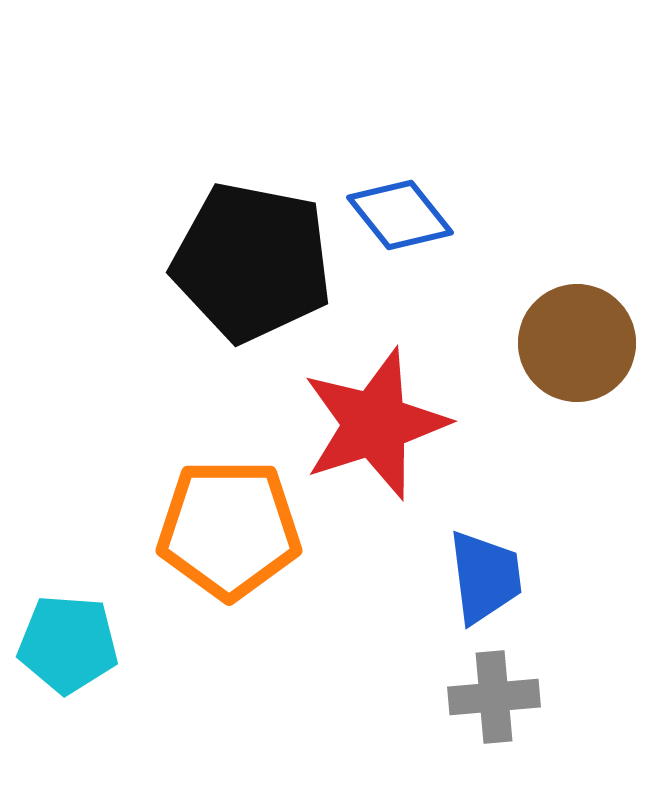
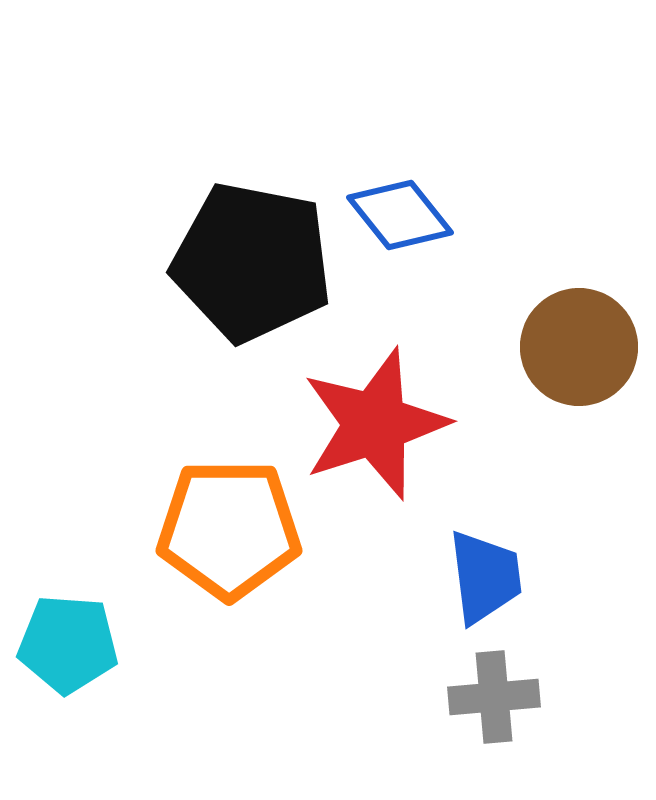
brown circle: moved 2 px right, 4 px down
